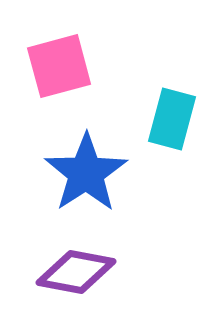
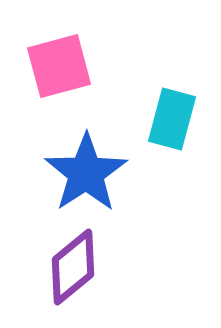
purple diamond: moved 3 px left, 5 px up; rotated 50 degrees counterclockwise
